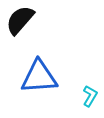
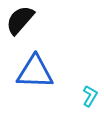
blue triangle: moved 4 px left, 5 px up; rotated 6 degrees clockwise
